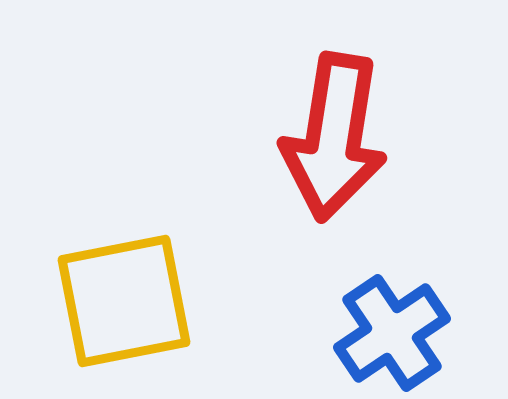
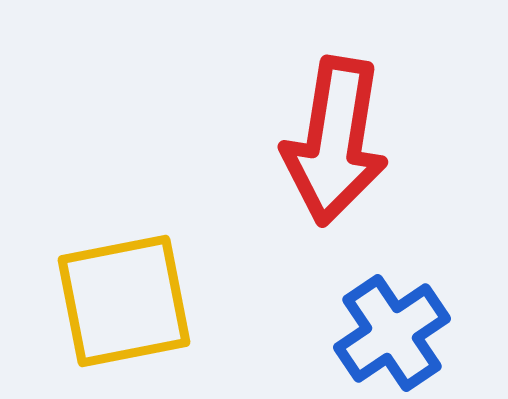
red arrow: moved 1 px right, 4 px down
